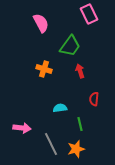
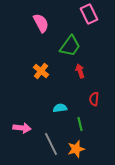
orange cross: moved 3 px left, 2 px down; rotated 21 degrees clockwise
